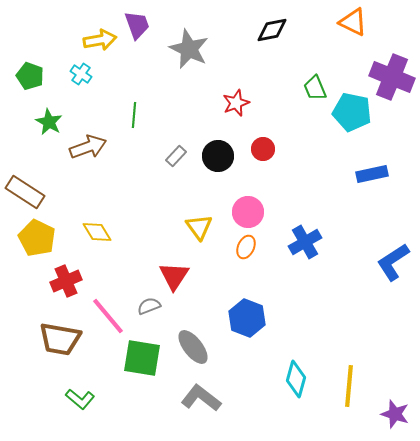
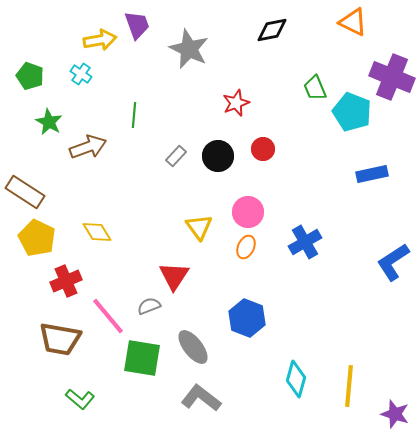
cyan pentagon: rotated 9 degrees clockwise
